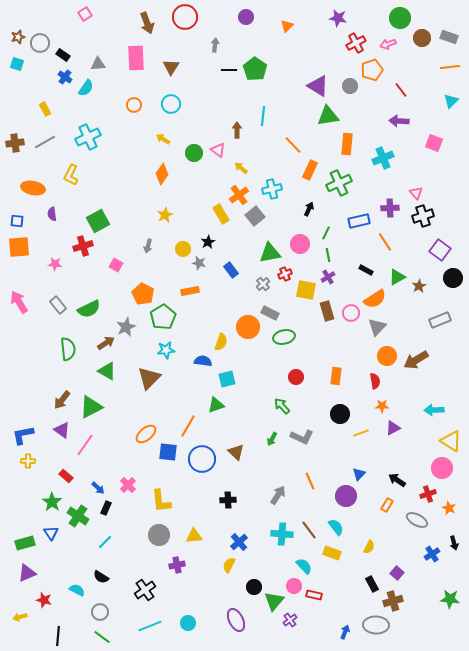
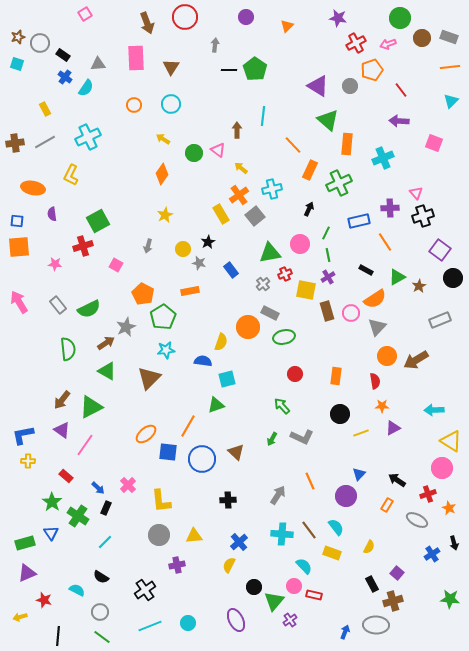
green triangle at (328, 116): moved 4 px down; rotated 50 degrees clockwise
red circle at (296, 377): moved 1 px left, 3 px up
